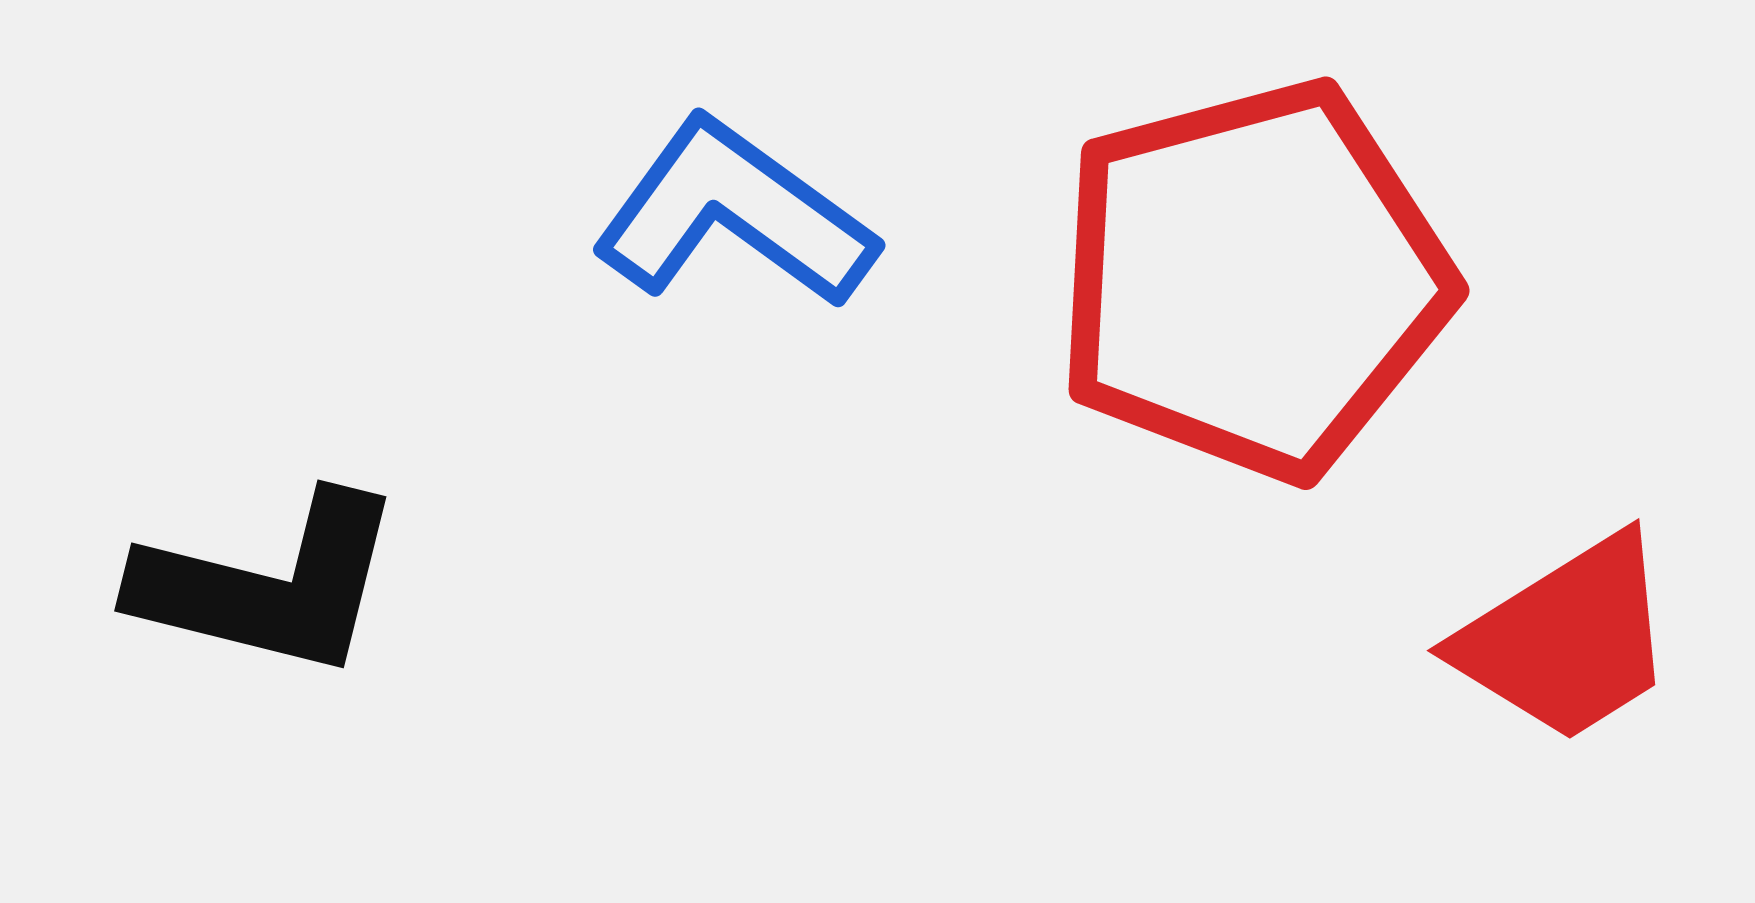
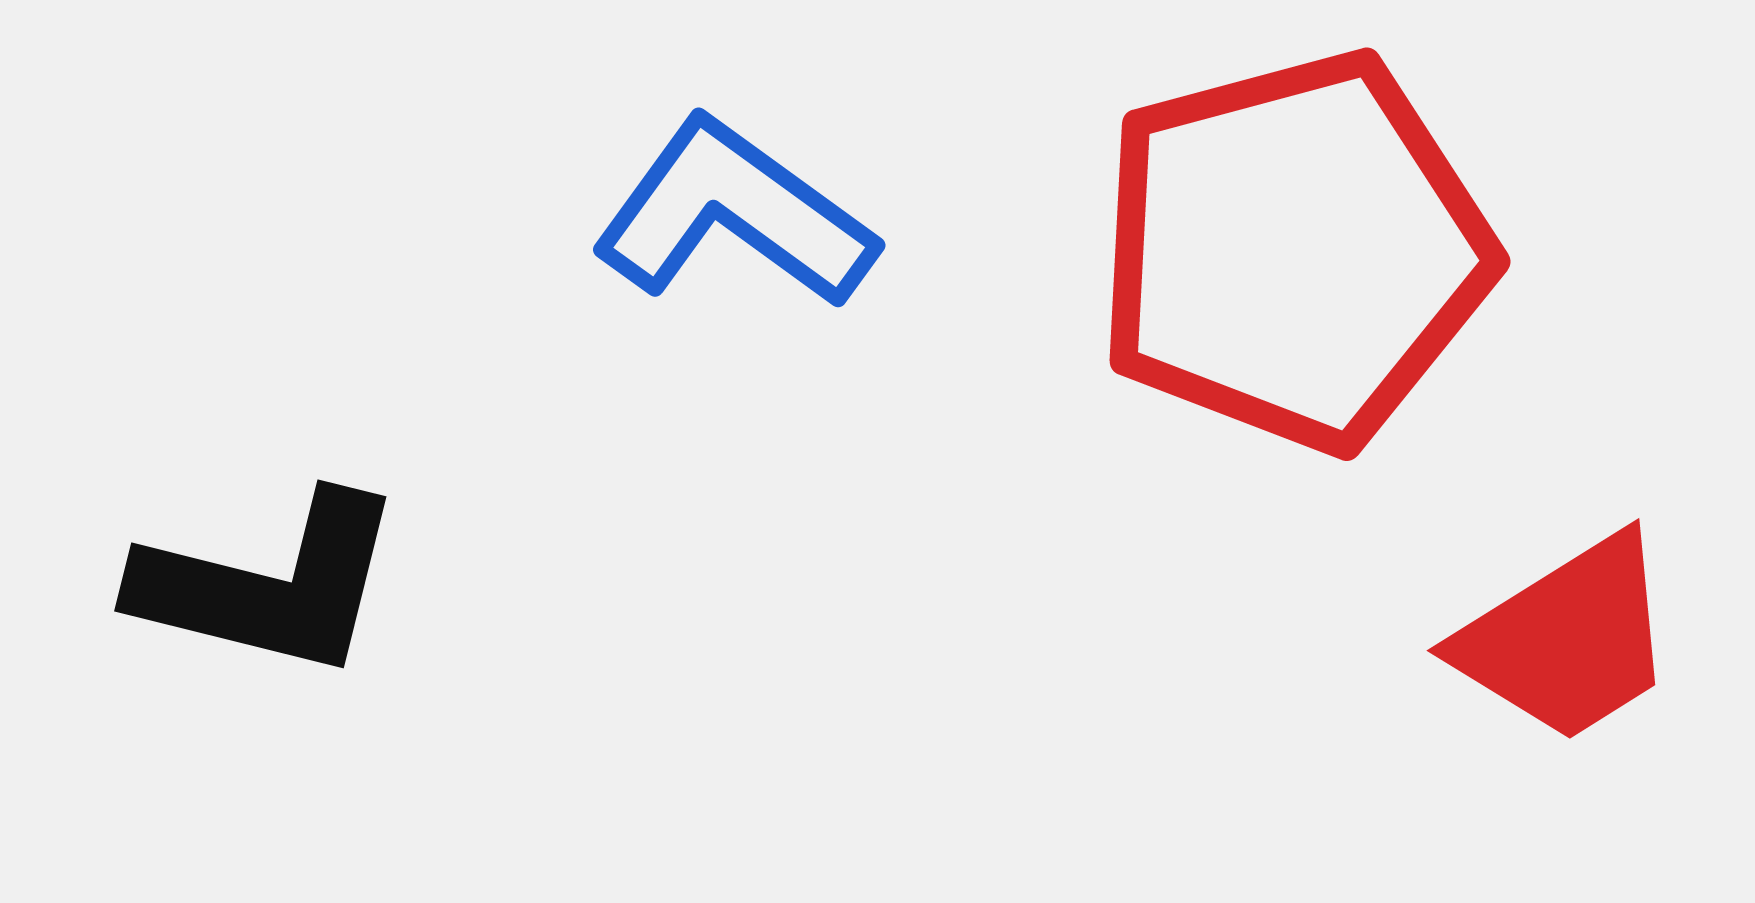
red pentagon: moved 41 px right, 29 px up
